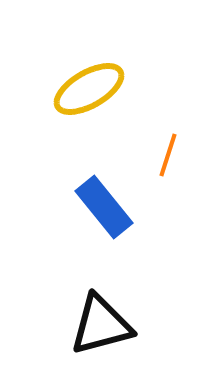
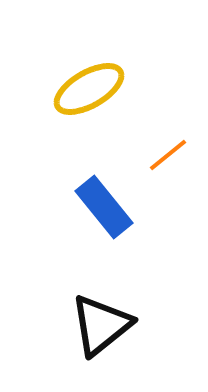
orange line: rotated 33 degrees clockwise
black triangle: rotated 24 degrees counterclockwise
